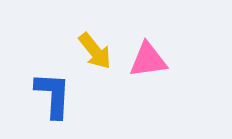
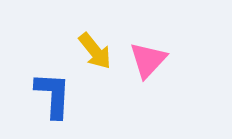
pink triangle: rotated 39 degrees counterclockwise
